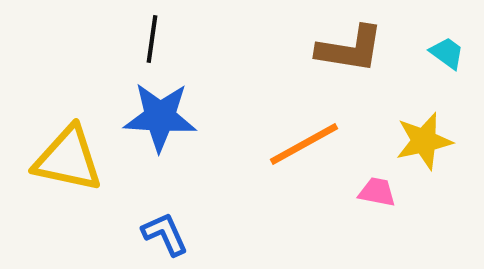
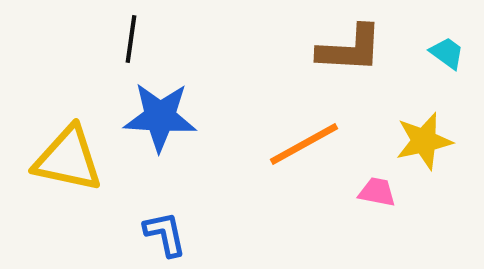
black line: moved 21 px left
brown L-shape: rotated 6 degrees counterclockwise
blue L-shape: rotated 12 degrees clockwise
